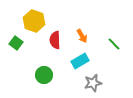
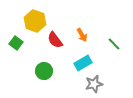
yellow hexagon: moved 1 px right
orange arrow: moved 1 px up
red semicircle: rotated 36 degrees counterclockwise
cyan rectangle: moved 3 px right, 2 px down
green circle: moved 4 px up
gray star: moved 1 px right, 1 px down
